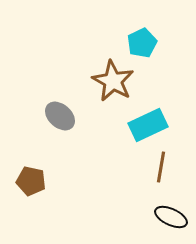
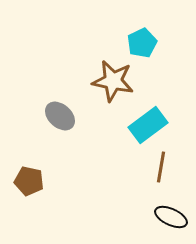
brown star: rotated 18 degrees counterclockwise
cyan rectangle: rotated 12 degrees counterclockwise
brown pentagon: moved 2 px left
